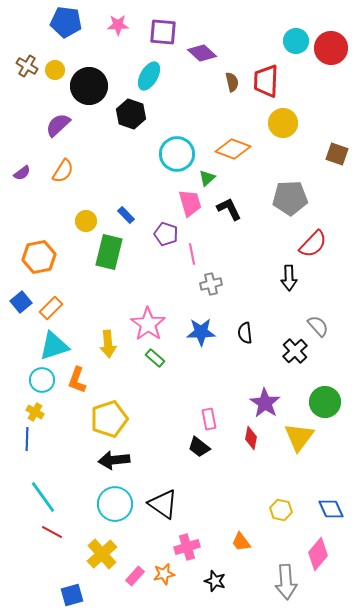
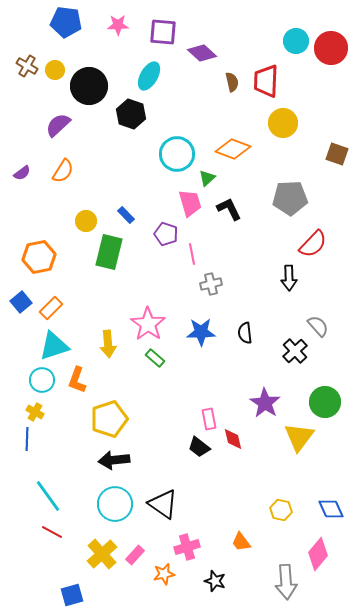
red diamond at (251, 438): moved 18 px left, 1 px down; rotated 25 degrees counterclockwise
cyan line at (43, 497): moved 5 px right, 1 px up
pink rectangle at (135, 576): moved 21 px up
